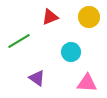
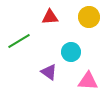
red triangle: rotated 18 degrees clockwise
purple triangle: moved 12 px right, 6 px up
pink triangle: moved 1 px right, 2 px up
